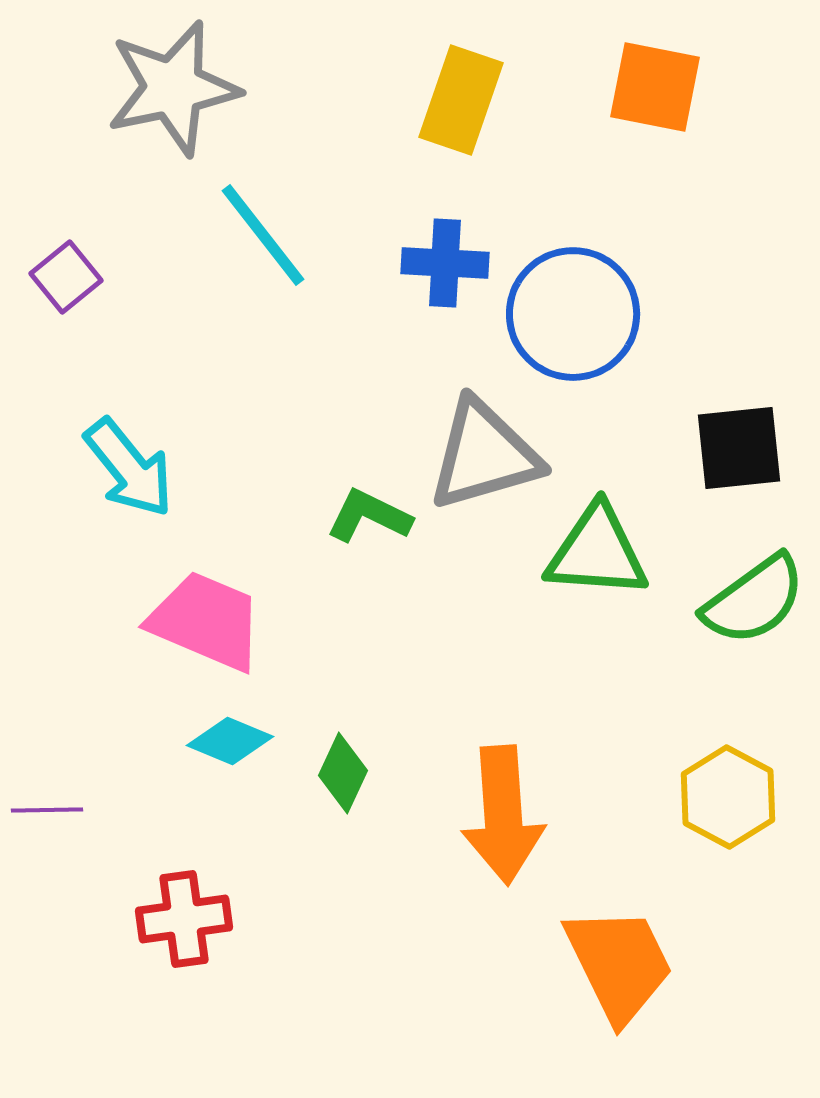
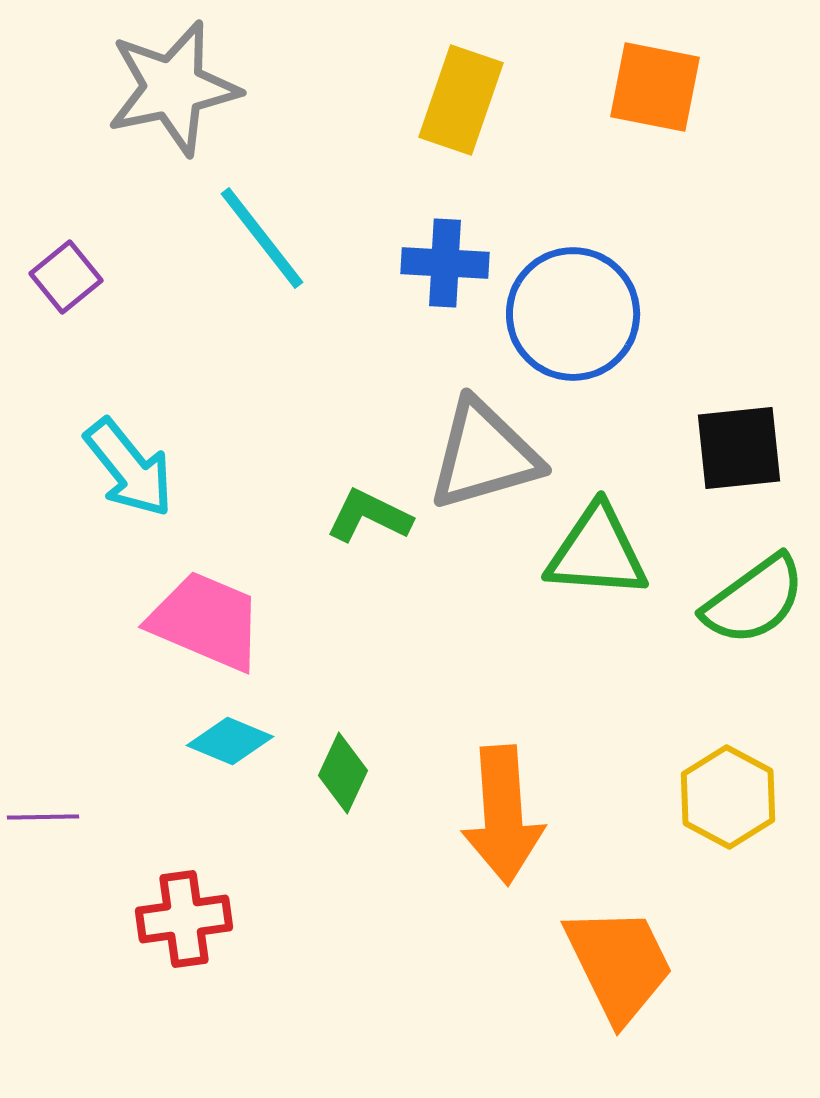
cyan line: moved 1 px left, 3 px down
purple line: moved 4 px left, 7 px down
